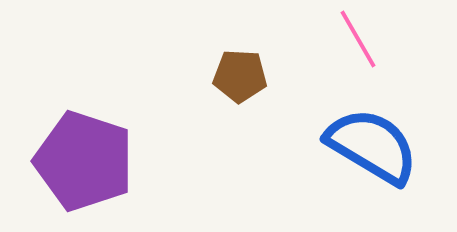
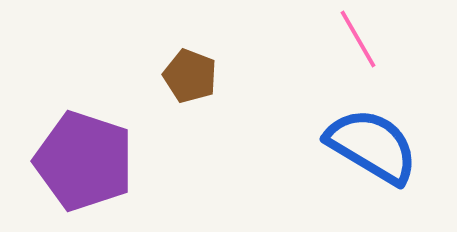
brown pentagon: moved 50 px left; rotated 18 degrees clockwise
